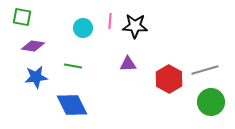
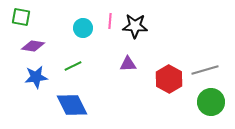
green square: moved 1 px left
green line: rotated 36 degrees counterclockwise
